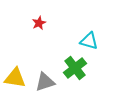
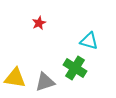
green cross: rotated 20 degrees counterclockwise
